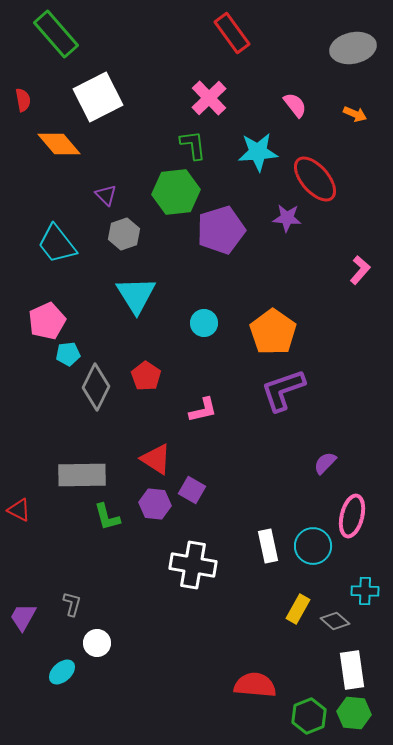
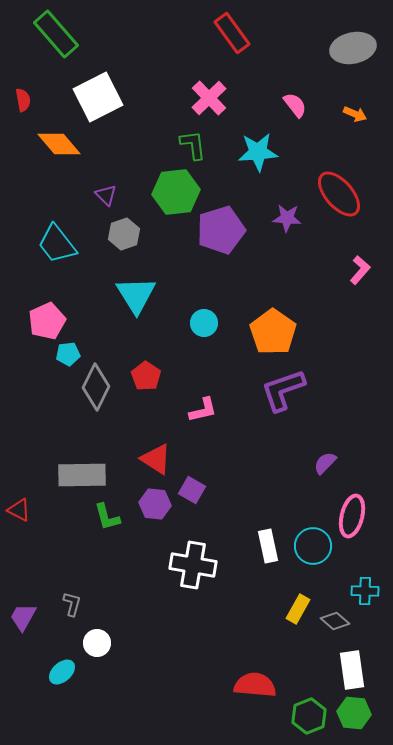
red ellipse at (315, 179): moved 24 px right, 15 px down
